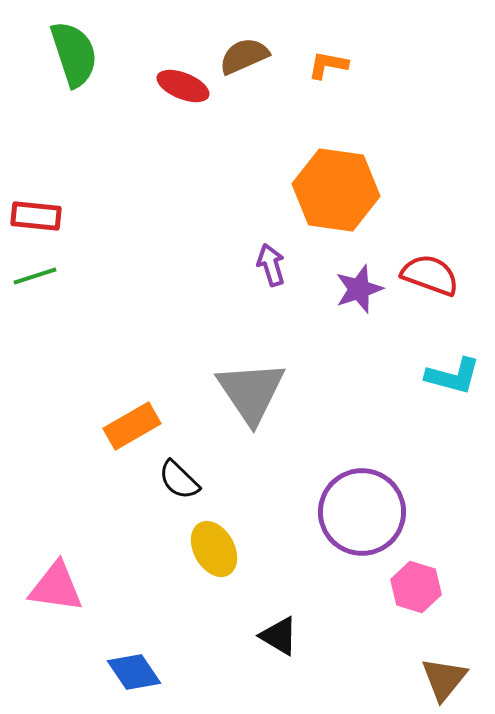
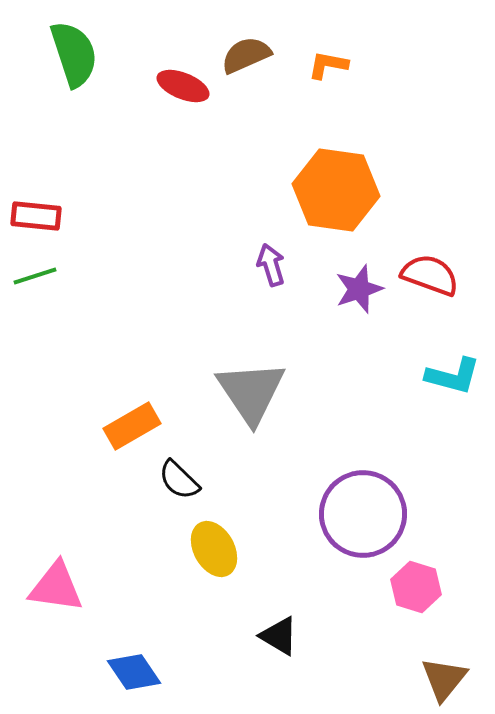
brown semicircle: moved 2 px right, 1 px up
purple circle: moved 1 px right, 2 px down
